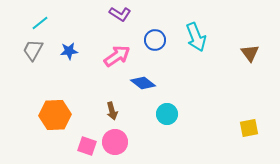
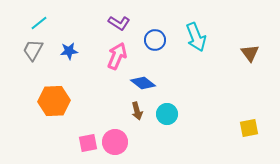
purple L-shape: moved 1 px left, 9 px down
cyan line: moved 1 px left
pink arrow: rotated 32 degrees counterclockwise
brown arrow: moved 25 px right
orange hexagon: moved 1 px left, 14 px up
pink square: moved 1 px right, 3 px up; rotated 30 degrees counterclockwise
